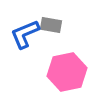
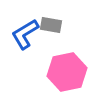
blue L-shape: rotated 8 degrees counterclockwise
